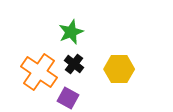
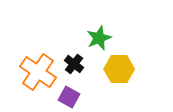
green star: moved 28 px right, 6 px down
orange cross: moved 1 px left
purple square: moved 1 px right, 1 px up
